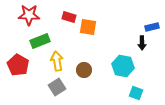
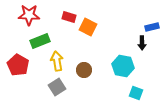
orange square: rotated 18 degrees clockwise
